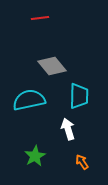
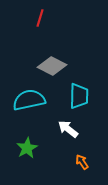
red line: rotated 66 degrees counterclockwise
gray diamond: rotated 24 degrees counterclockwise
white arrow: rotated 35 degrees counterclockwise
green star: moved 8 px left, 8 px up
